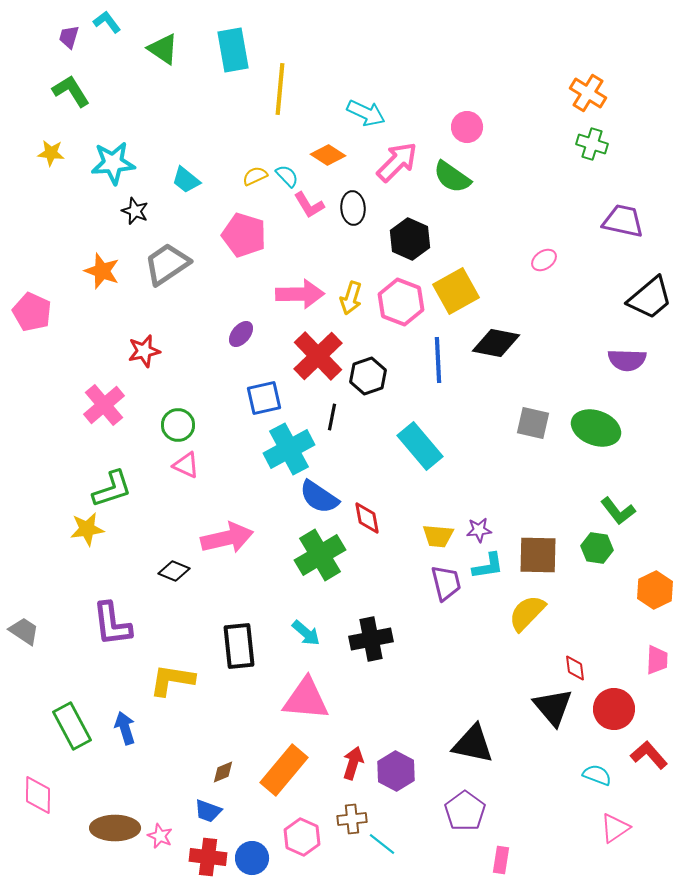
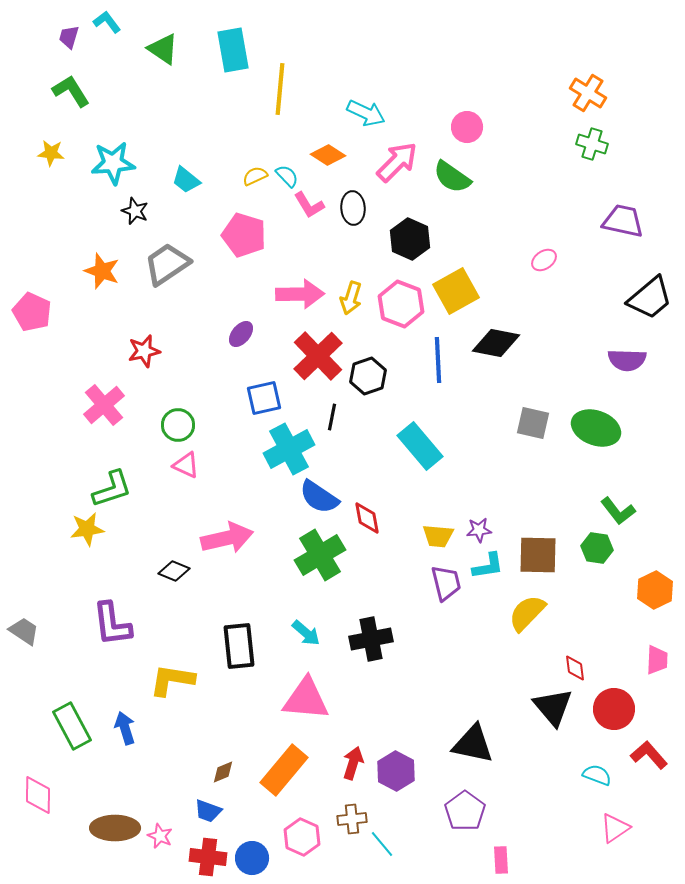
pink hexagon at (401, 302): moved 2 px down
cyan line at (382, 844): rotated 12 degrees clockwise
pink rectangle at (501, 860): rotated 12 degrees counterclockwise
